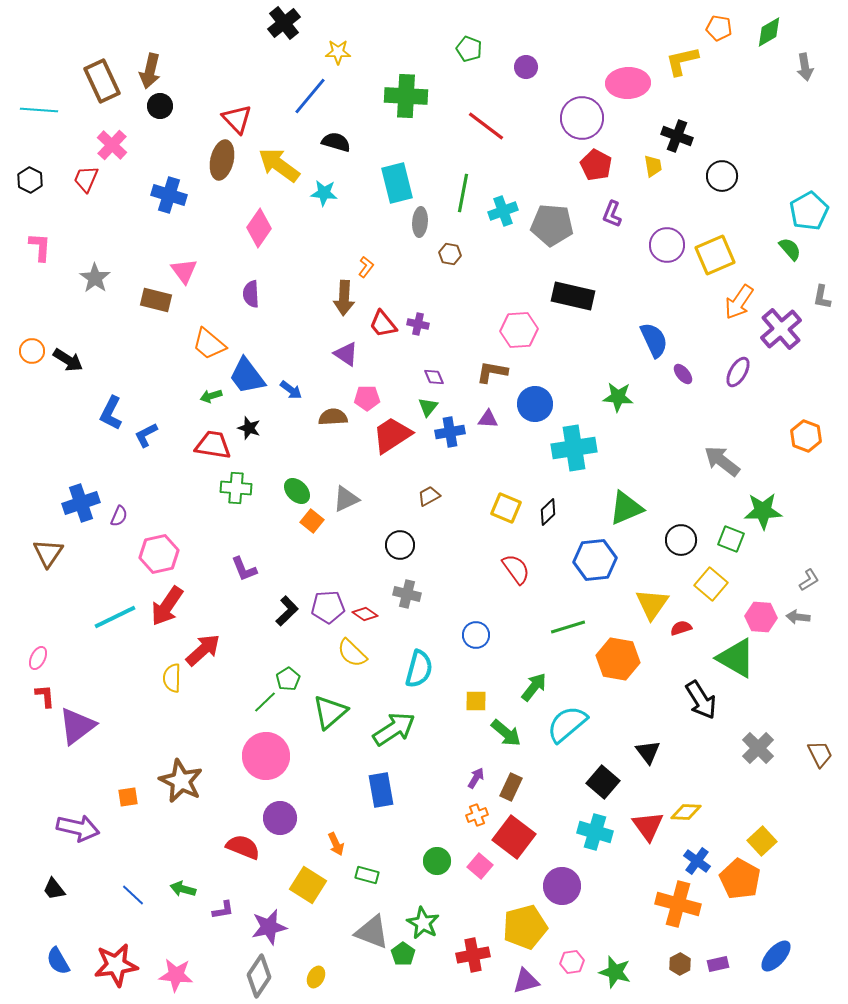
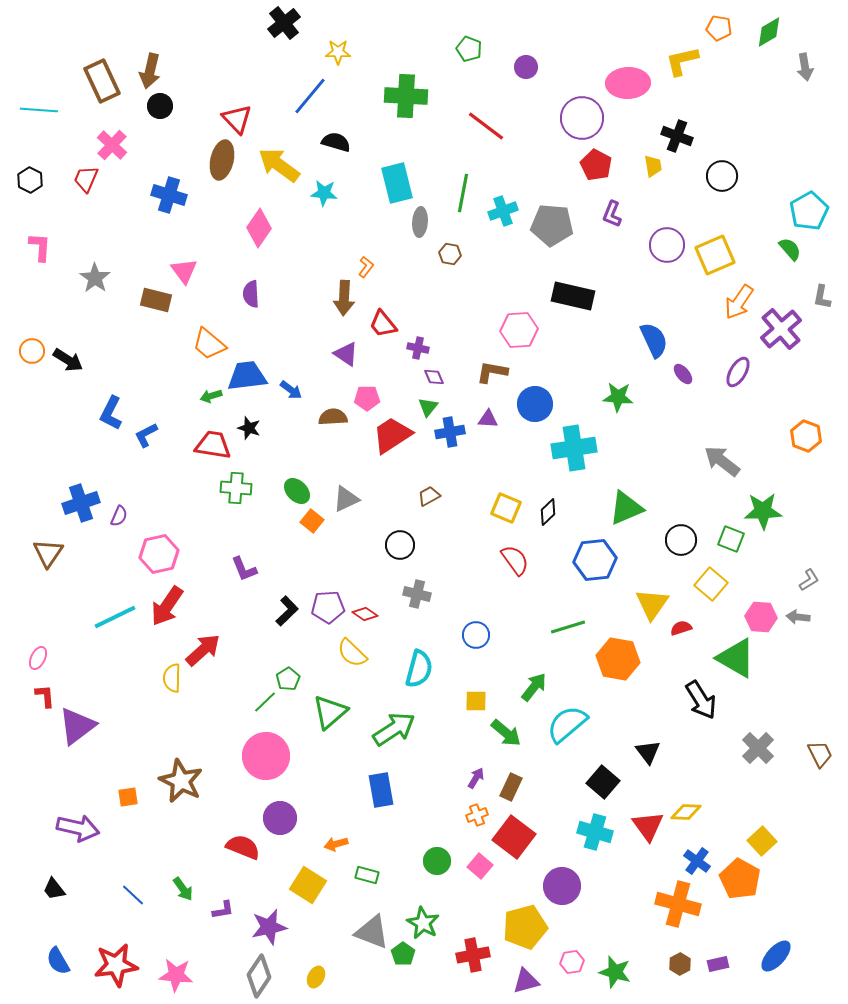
purple cross at (418, 324): moved 24 px down
blue trapezoid at (247, 376): rotated 120 degrees clockwise
red semicircle at (516, 569): moved 1 px left, 9 px up
gray cross at (407, 594): moved 10 px right
orange arrow at (336, 844): rotated 100 degrees clockwise
green arrow at (183, 889): rotated 140 degrees counterclockwise
